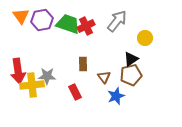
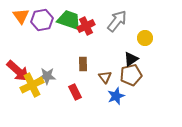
green trapezoid: moved 1 px right, 4 px up
red arrow: rotated 40 degrees counterclockwise
brown triangle: moved 1 px right
yellow cross: rotated 20 degrees counterclockwise
